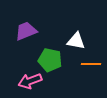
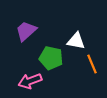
purple trapezoid: rotated 20 degrees counterclockwise
green pentagon: moved 1 px right, 2 px up
orange line: moved 1 px right; rotated 66 degrees clockwise
